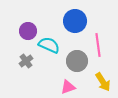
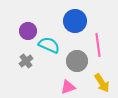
yellow arrow: moved 1 px left, 1 px down
